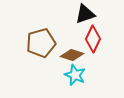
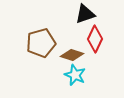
red diamond: moved 2 px right
